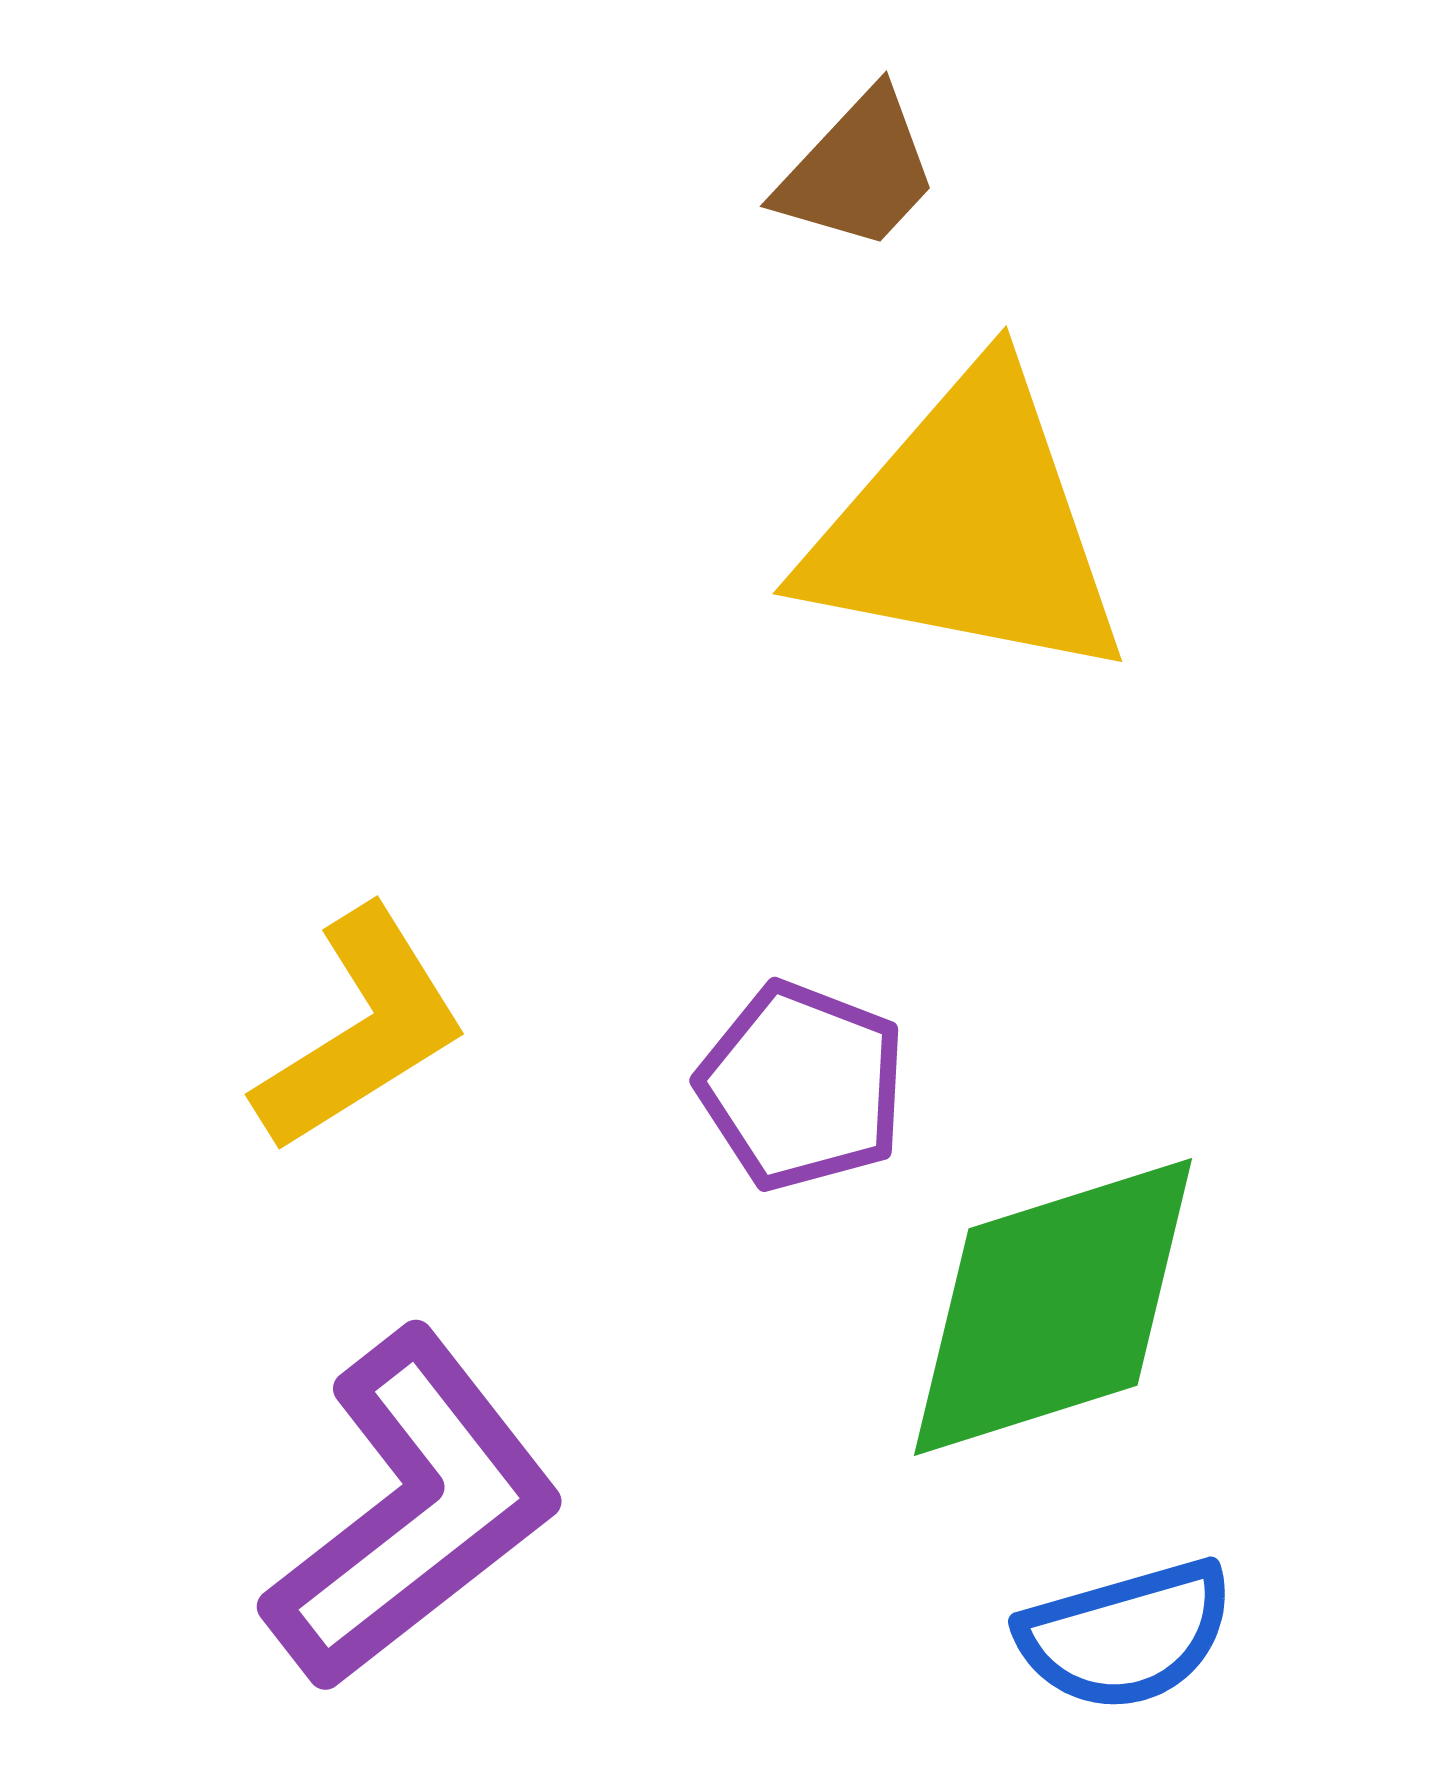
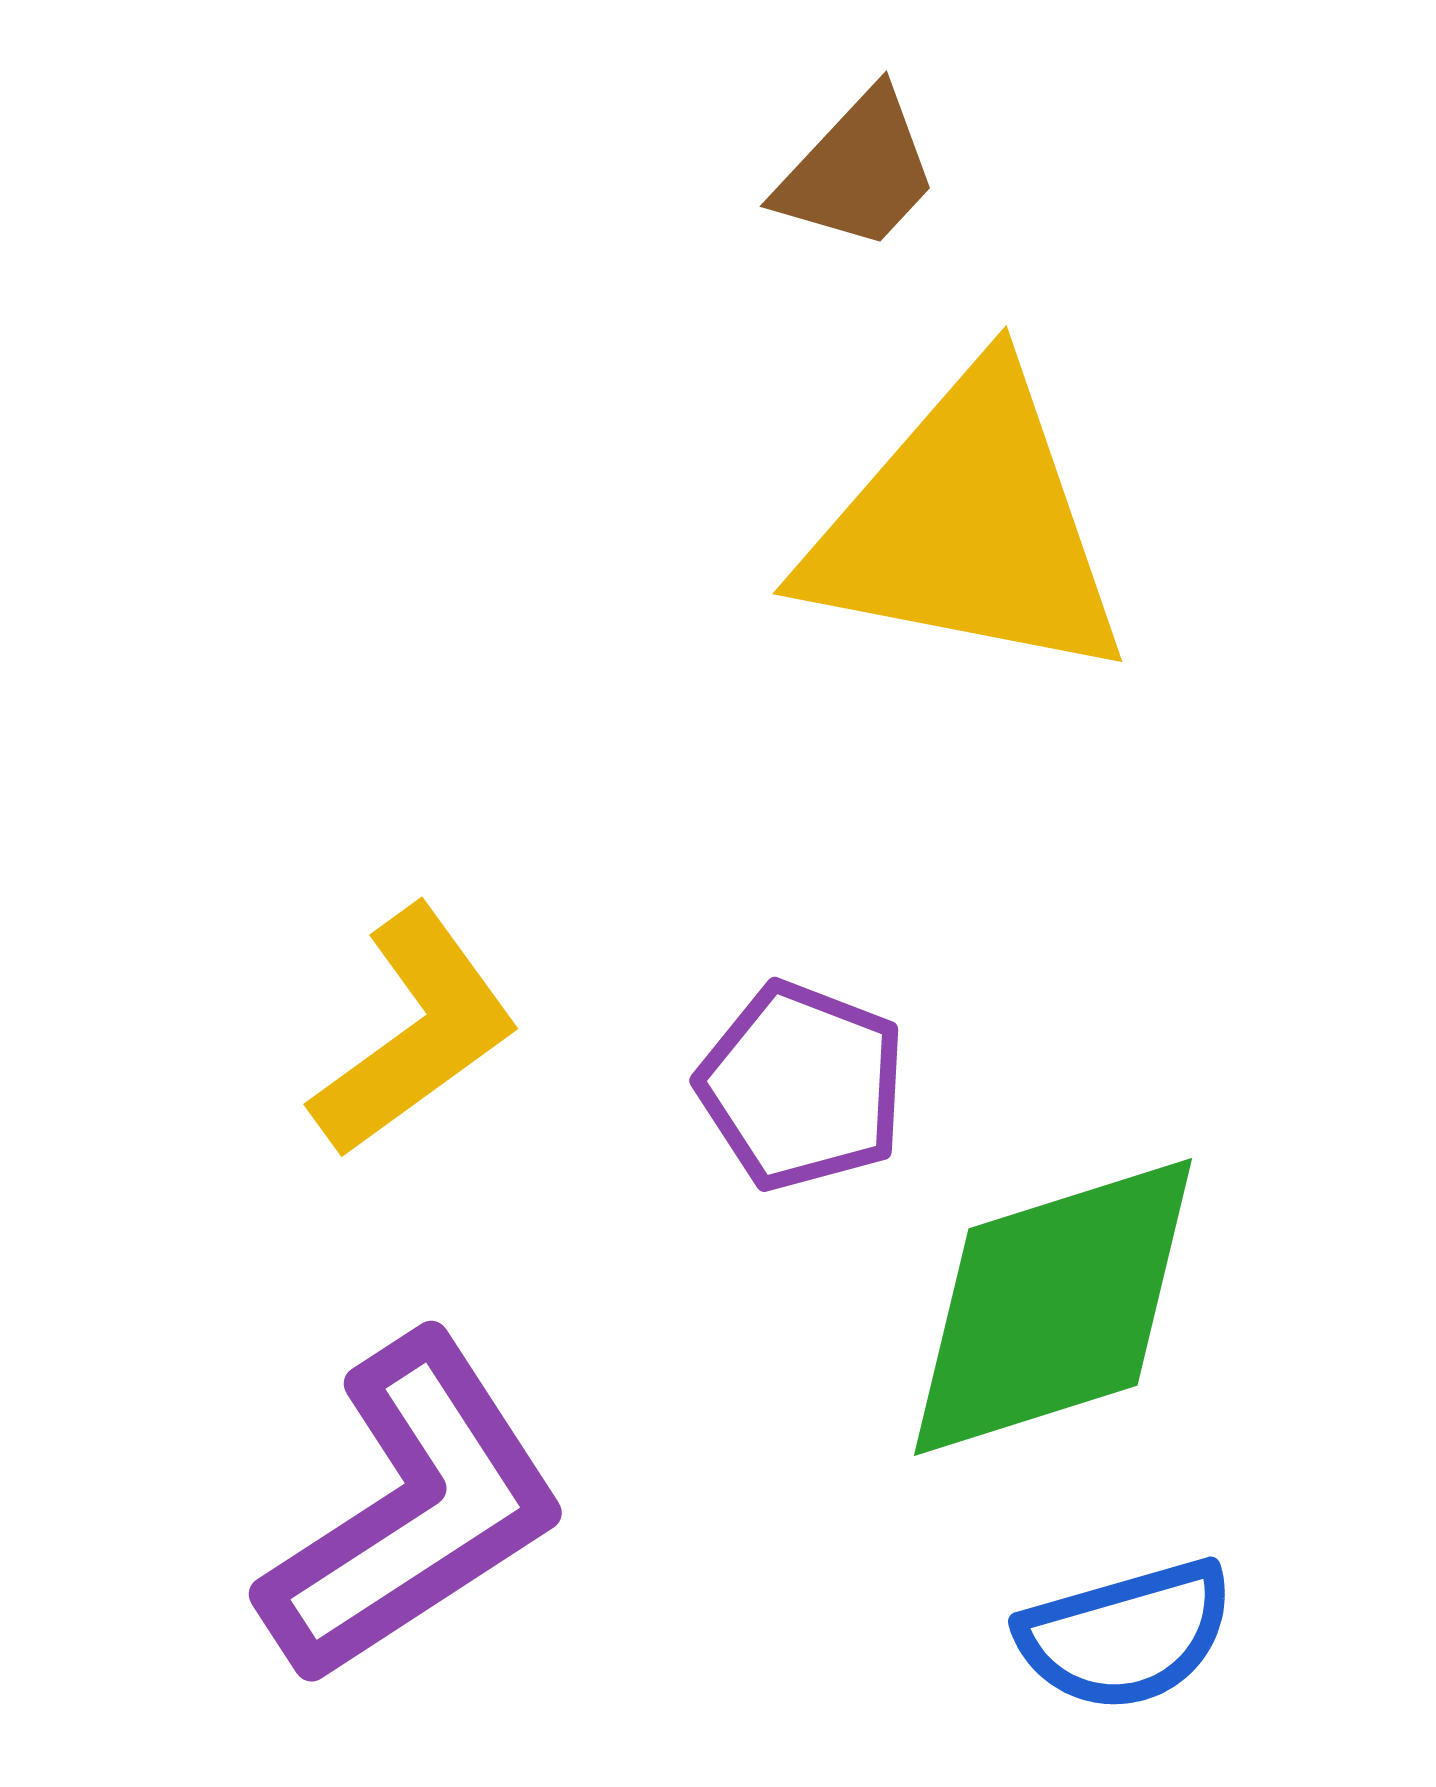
yellow L-shape: moved 54 px right, 2 px down; rotated 4 degrees counterclockwise
purple L-shape: rotated 5 degrees clockwise
